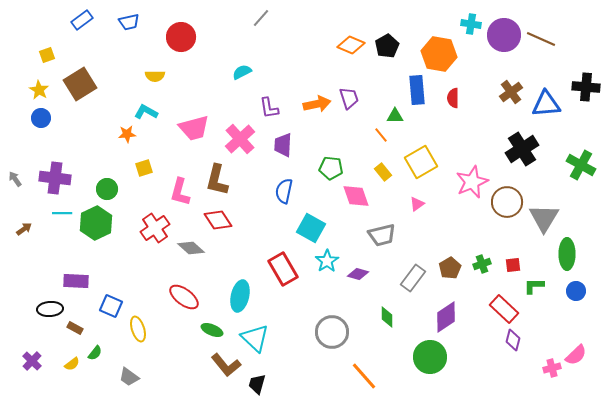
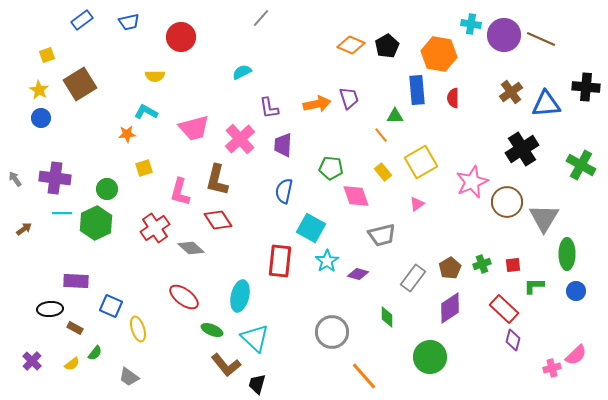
red rectangle at (283, 269): moved 3 px left, 8 px up; rotated 36 degrees clockwise
purple diamond at (446, 317): moved 4 px right, 9 px up
